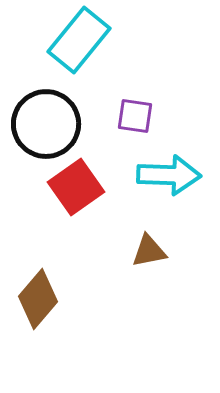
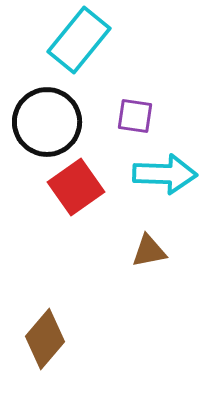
black circle: moved 1 px right, 2 px up
cyan arrow: moved 4 px left, 1 px up
brown diamond: moved 7 px right, 40 px down
